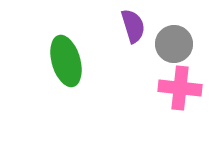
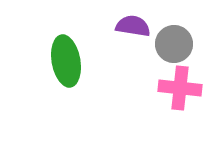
purple semicircle: rotated 64 degrees counterclockwise
green ellipse: rotated 6 degrees clockwise
